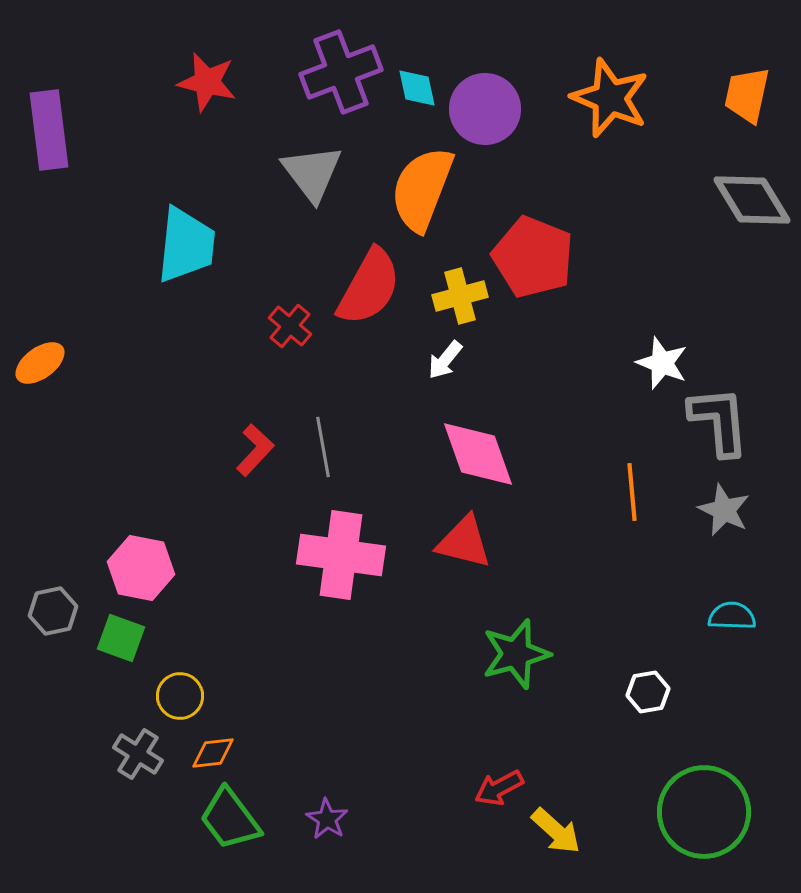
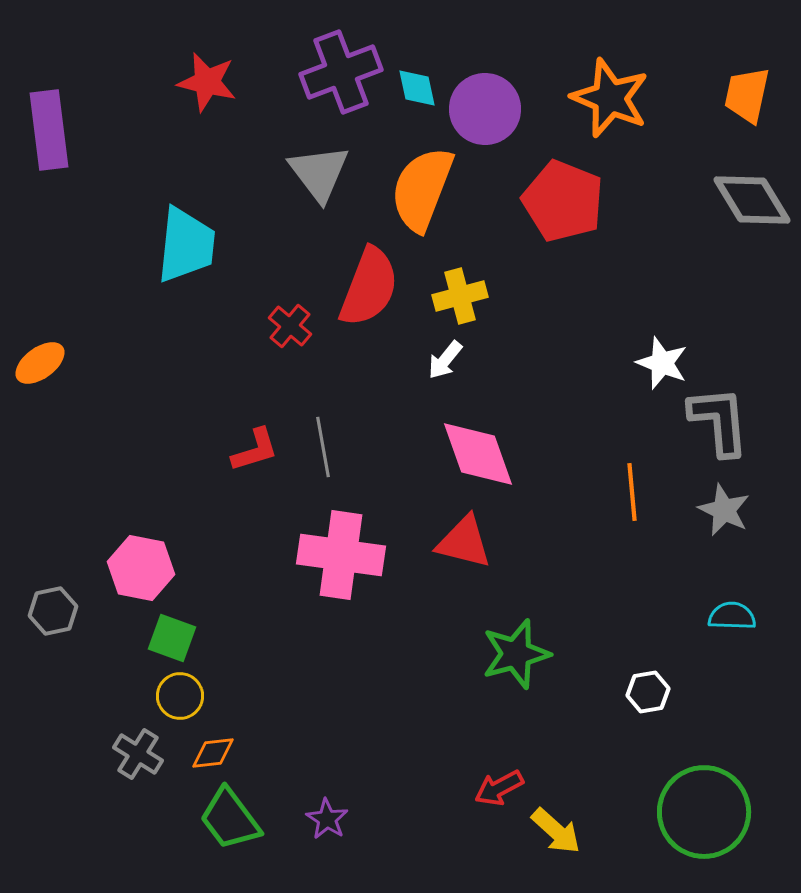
gray triangle: moved 7 px right
red pentagon: moved 30 px right, 56 px up
red semicircle: rotated 8 degrees counterclockwise
red L-shape: rotated 30 degrees clockwise
green square: moved 51 px right
